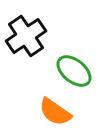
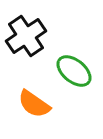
orange semicircle: moved 21 px left, 8 px up
